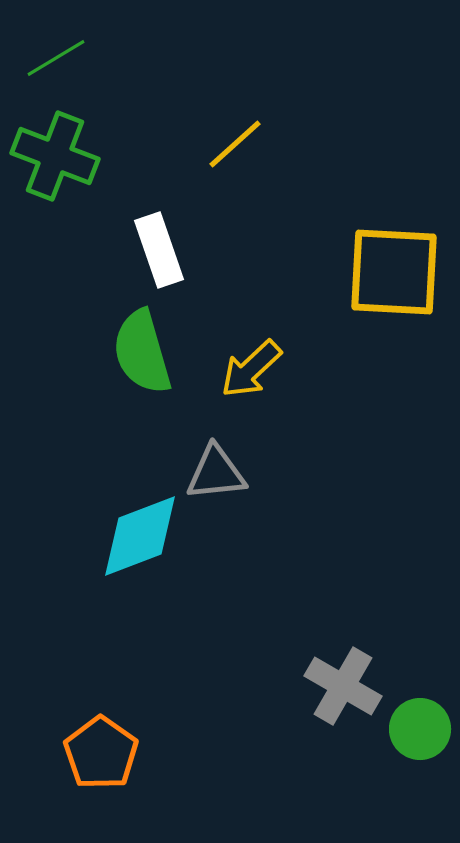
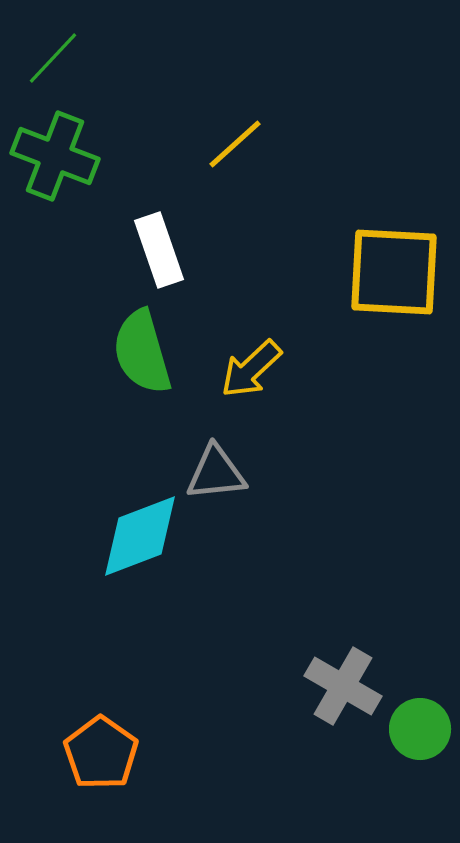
green line: moved 3 px left; rotated 16 degrees counterclockwise
